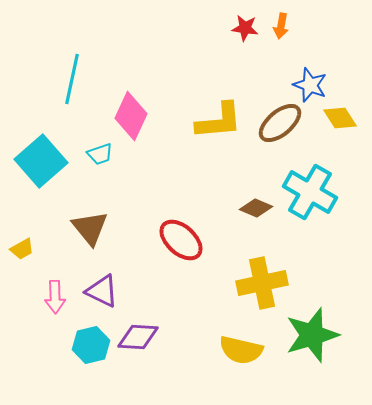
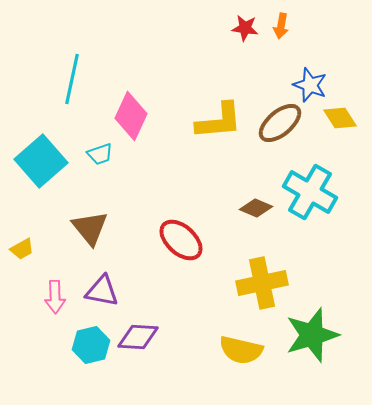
purple triangle: rotated 15 degrees counterclockwise
